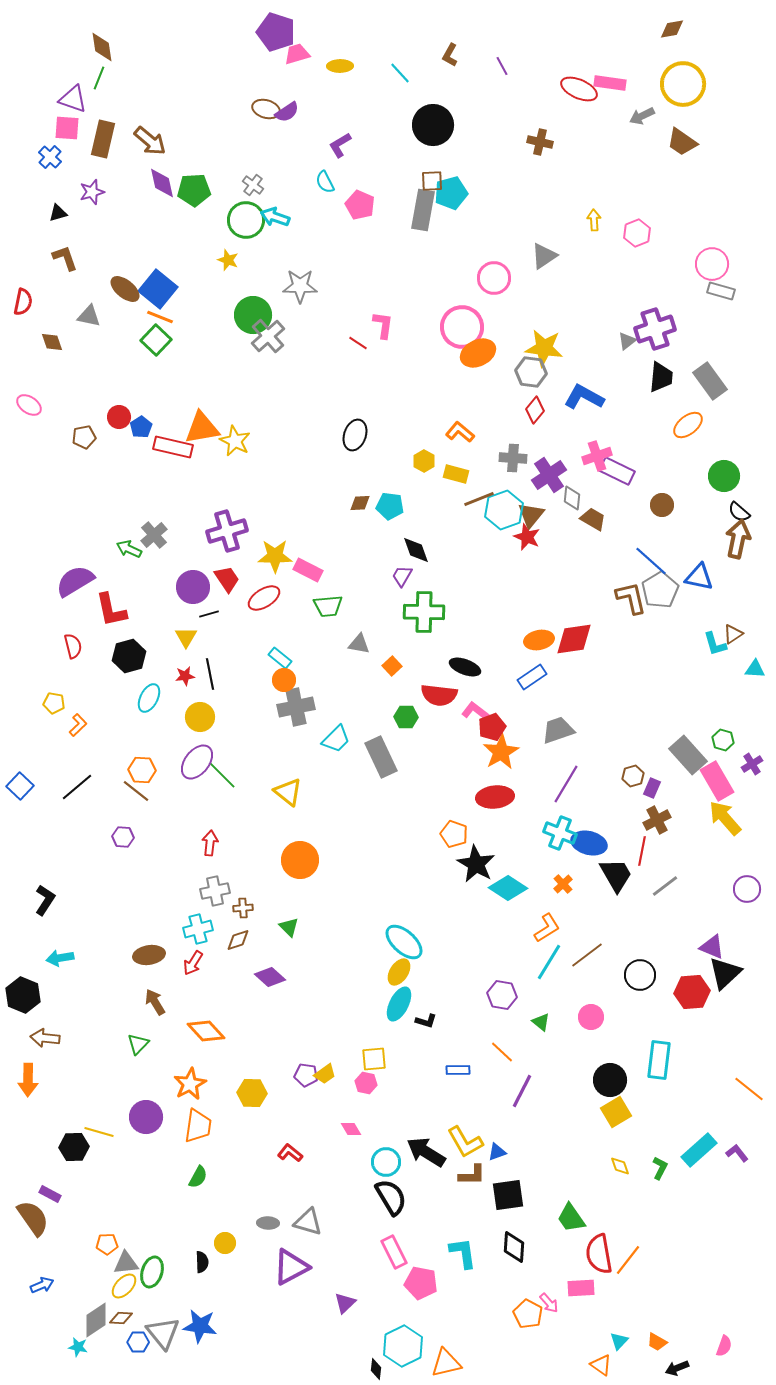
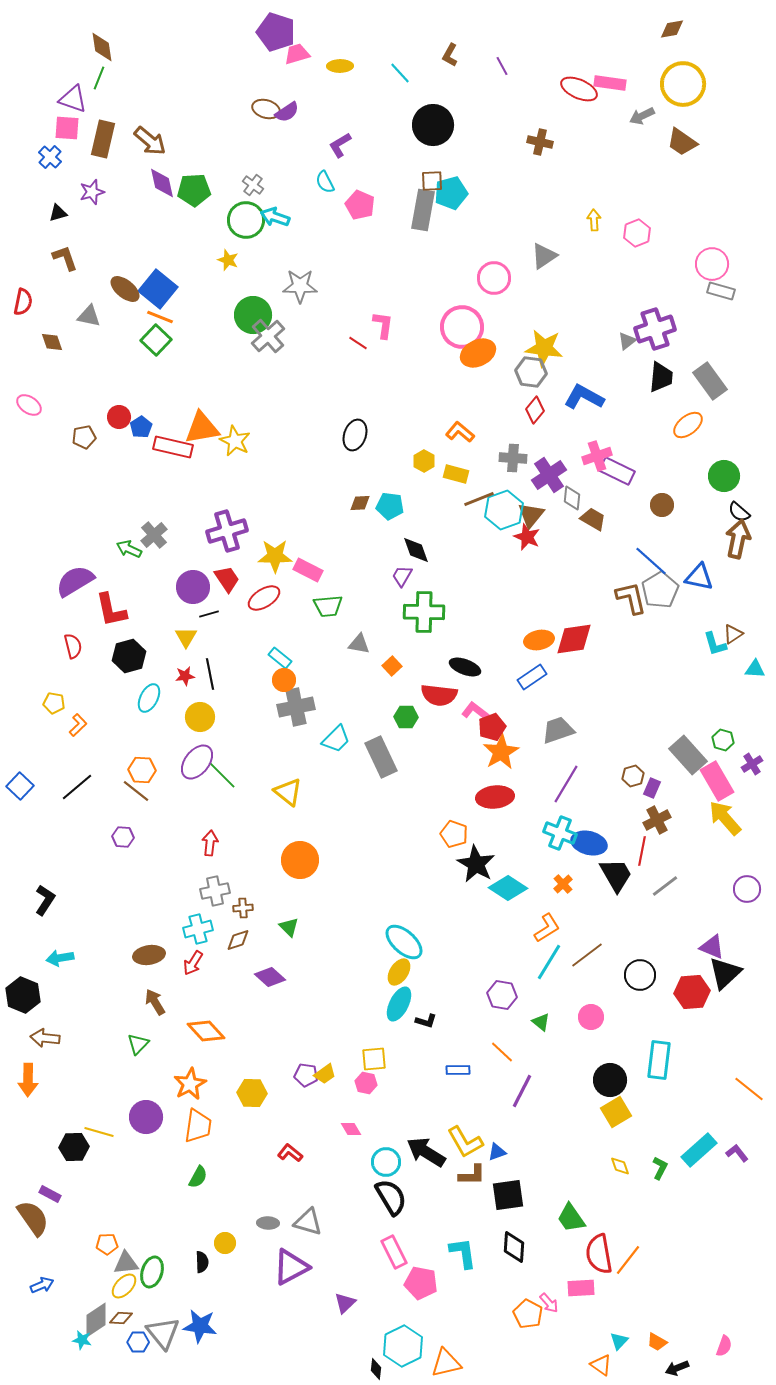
cyan star at (78, 1347): moved 4 px right, 7 px up
